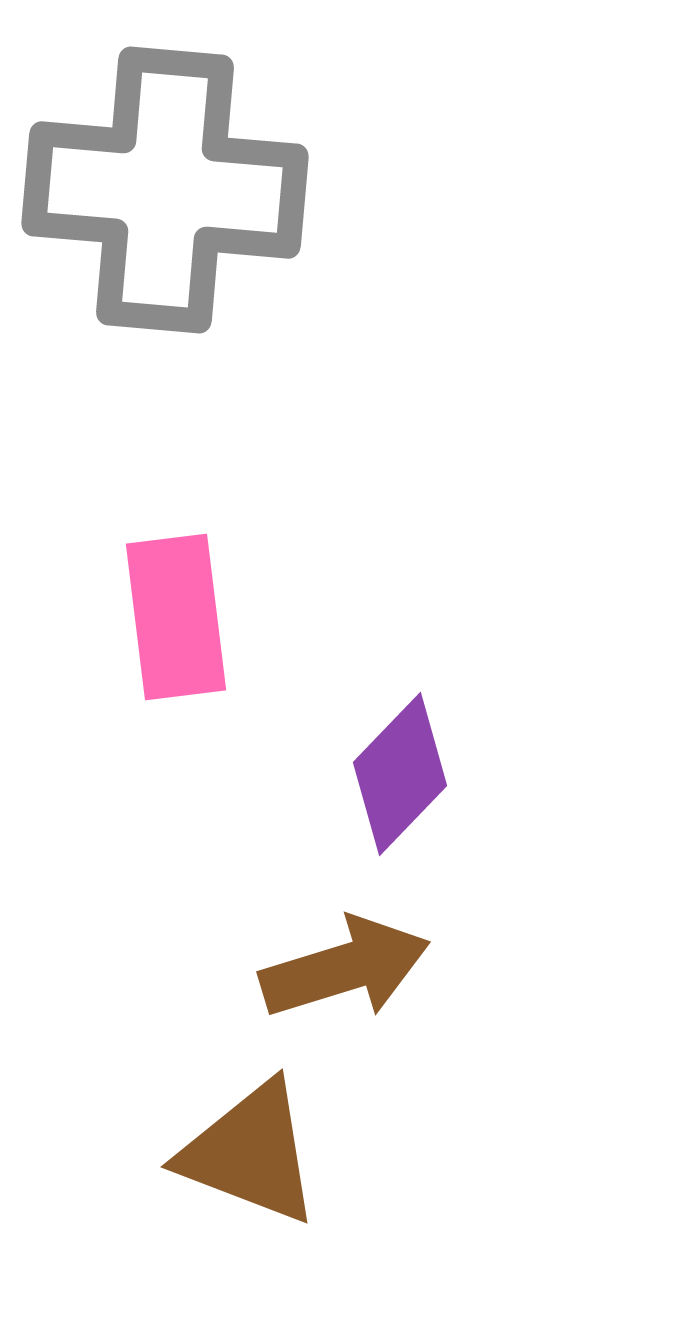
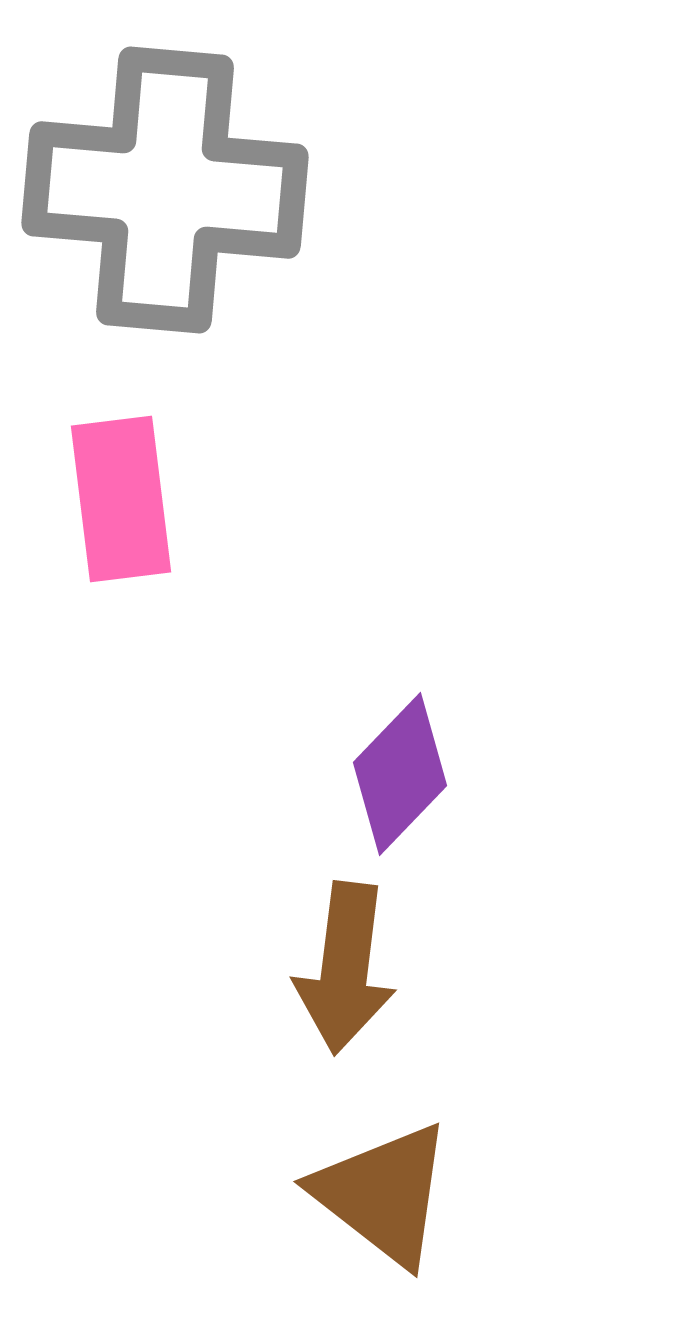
pink rectangle: moved 55 px left, 118 px up
brown arrow: rotated 114 degrees clockwise
brown triangle: moved 133 px right, 41 px down; rotated 17 degrees clockwise
